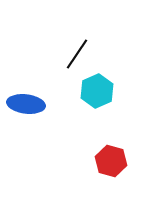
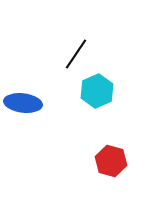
black line: moved 1 px left
blue ellipse: moved 3 px left, 1 px up
